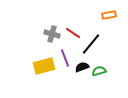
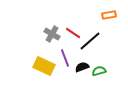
gray cross: rotated 14 degrees clockwise
black line: moved 1 px left, 3 px up; rotated 10 degrees clockwise
yellow rectangle: rotated 40 degrees clockwise
